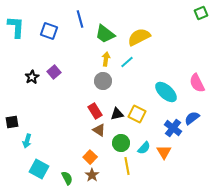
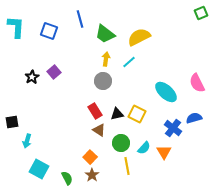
cyan line: moved 2 px right
blue semicircle: moved 2 px right; rotated 21 degrees clockwise
